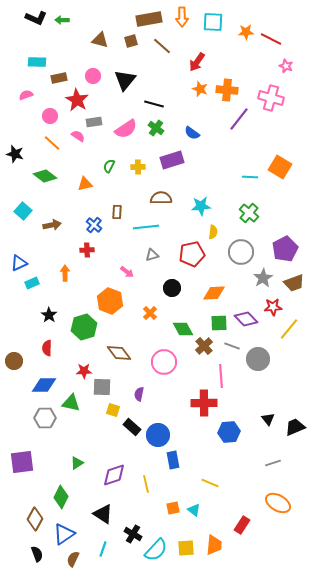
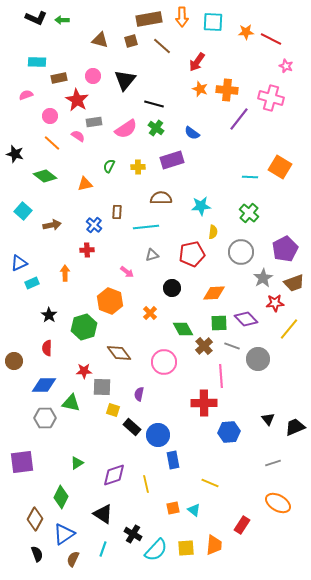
red star at (273, 307): moved 2 px right, 4 px up
